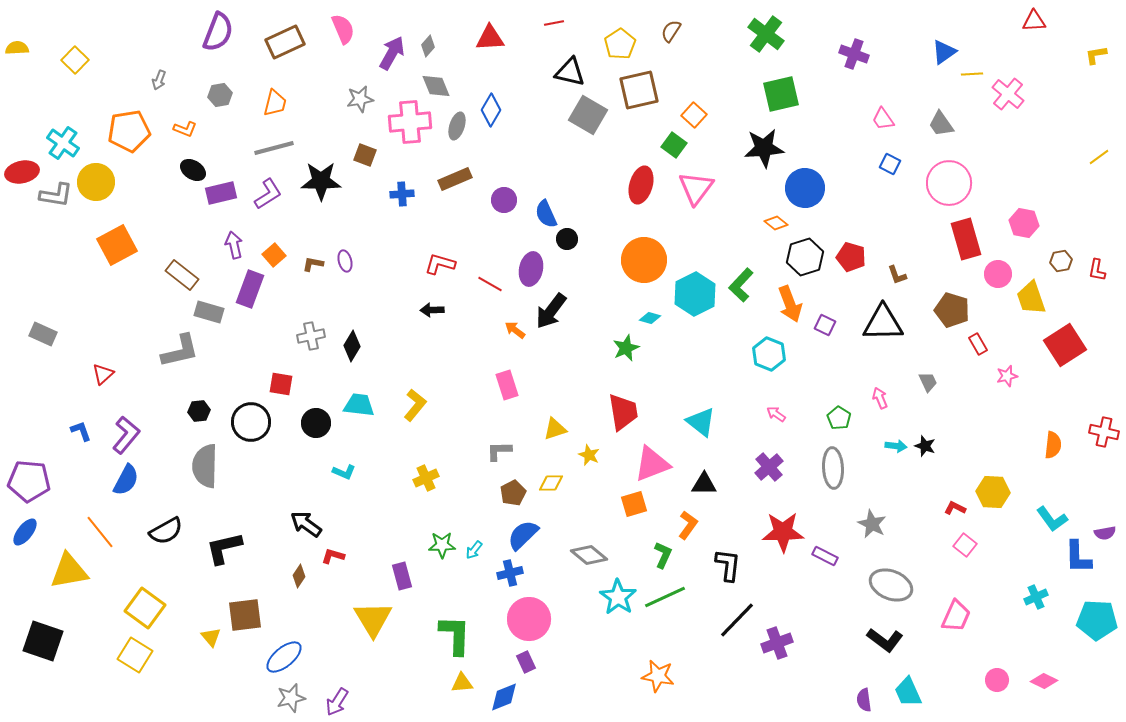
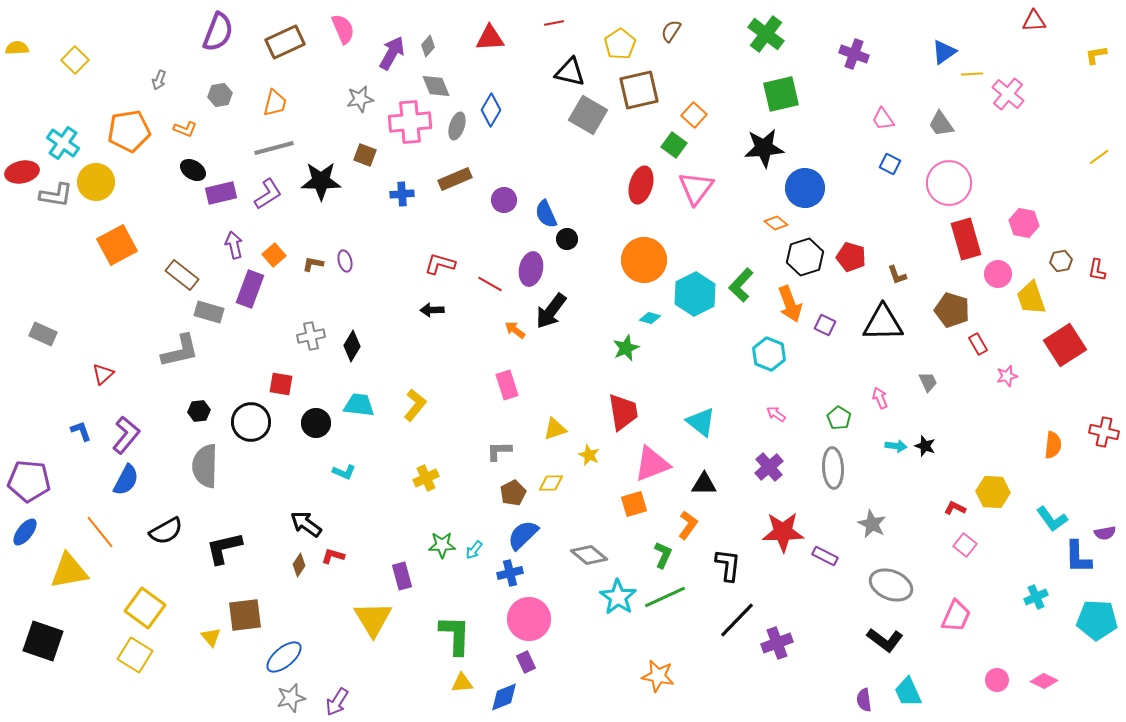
brown diamond at (299, 576): moved 11 px up
